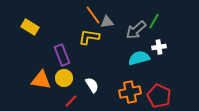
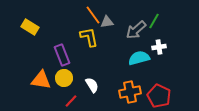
yellow L-shape: rotated 70 degrees clockwise
